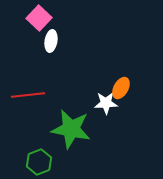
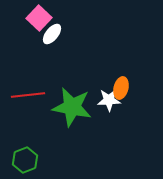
white ellipse: moved 1 px right, 7 px up; rotated 30 degrees clockwise
orange ellipse: rotated 15 degrees counterclockwise
white star: moved 3 px right, 3 px up
green star: moved 1 px right, 22 px up
green hexagon: moved 14 px left, 2 px up
